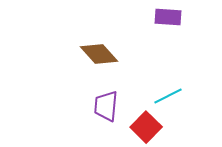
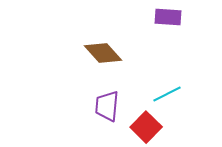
brown diamond: moved 4 px right, 1 px up
cyan line: moved 1 px left, 2 px up
purple trapezoid: moved 1 px right
